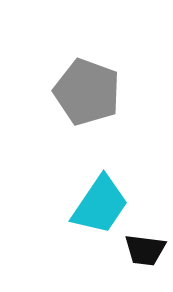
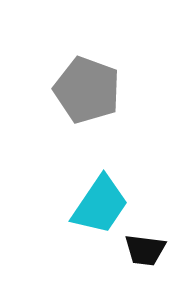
gray pentagon: moved 2 px up
